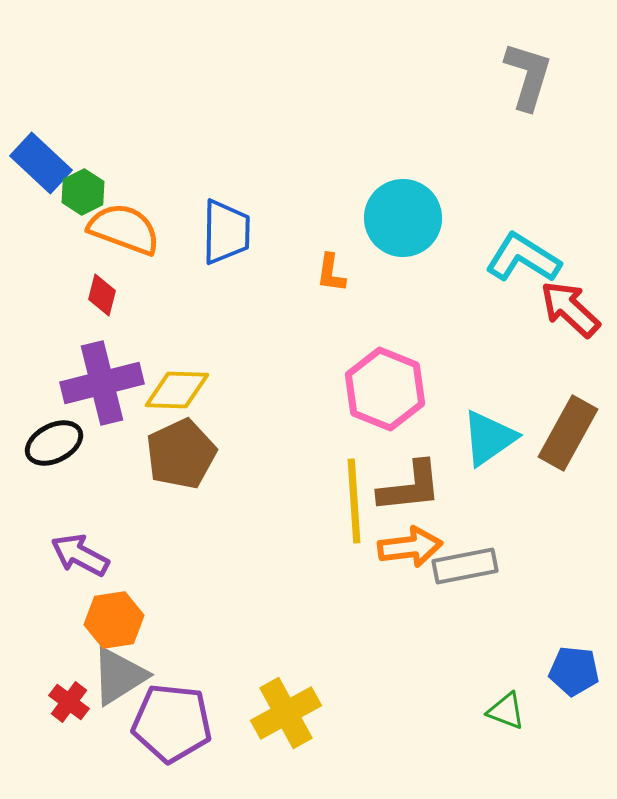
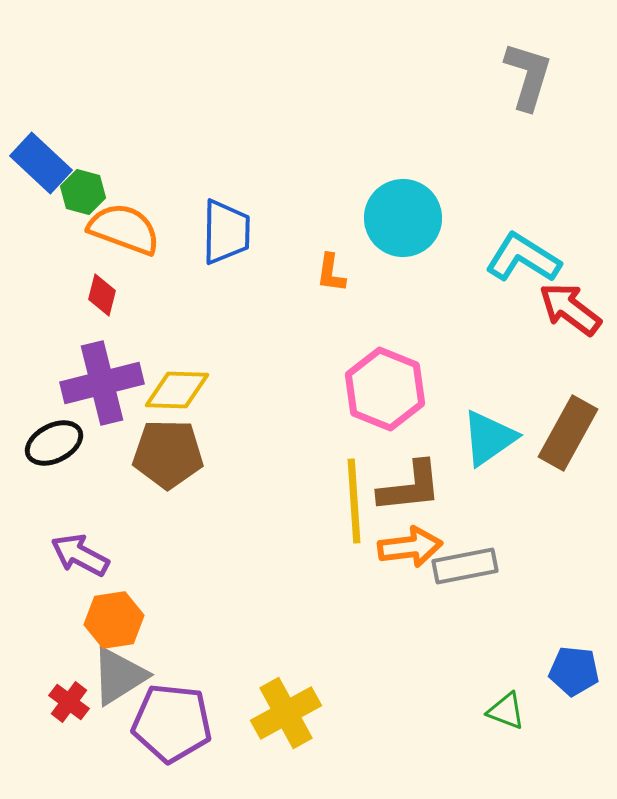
green hexagon: rotated 18 degrees counterclockwise
red arrow: rotated 6 degrees counterclockwise
brown pentagon: moved 13 px left; rotated 26 degrees clockwise
